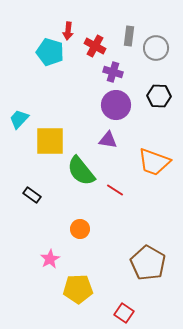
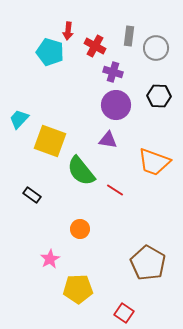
yellow square: rotated 20 degrees clockwise
